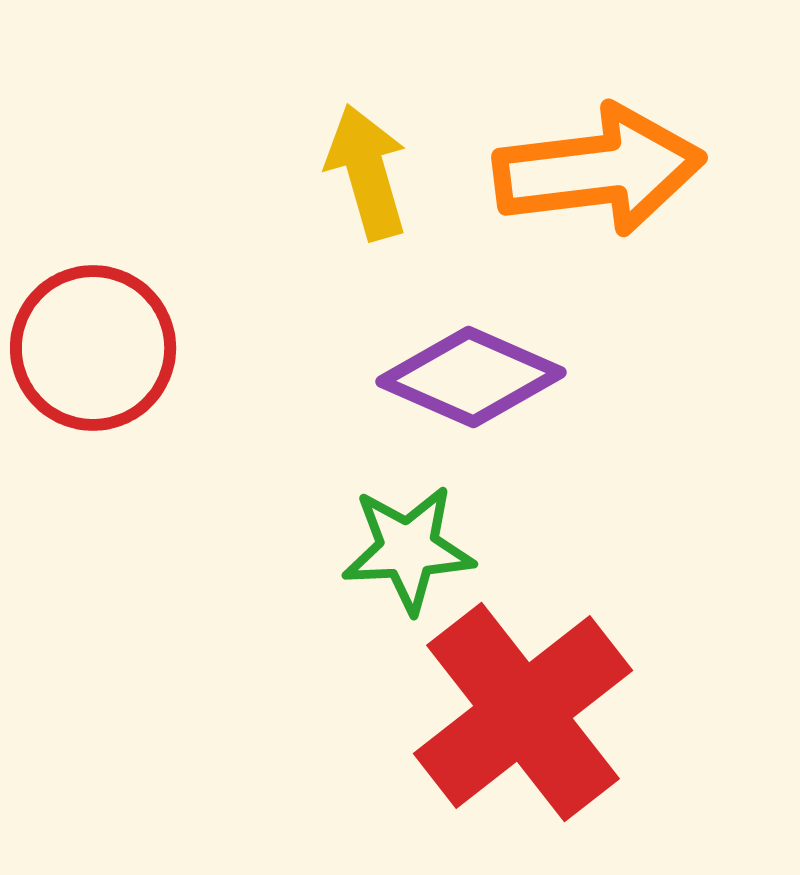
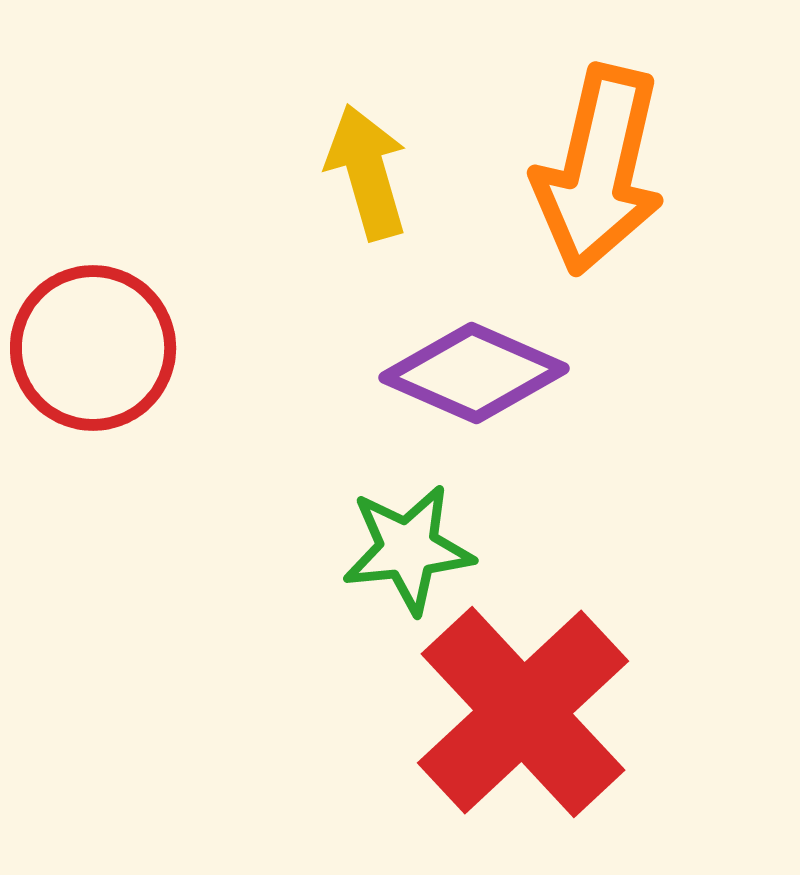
orange arrow: rotated 110 degrees clockwise
purple diamond: moved 3 px right, 4 px up
green star: rotated 3 degrees counterclockwise
red cross: rotated 5 degrees counterclockwise
